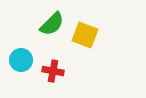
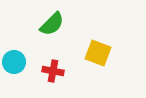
yellow square: moved 13 px right, 18 px down
cyan circle: moved 7 px left, 2 px down
